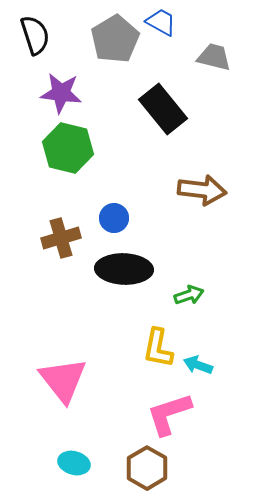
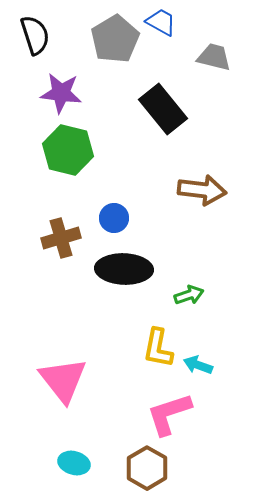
green hexagon: moved 2 px down
